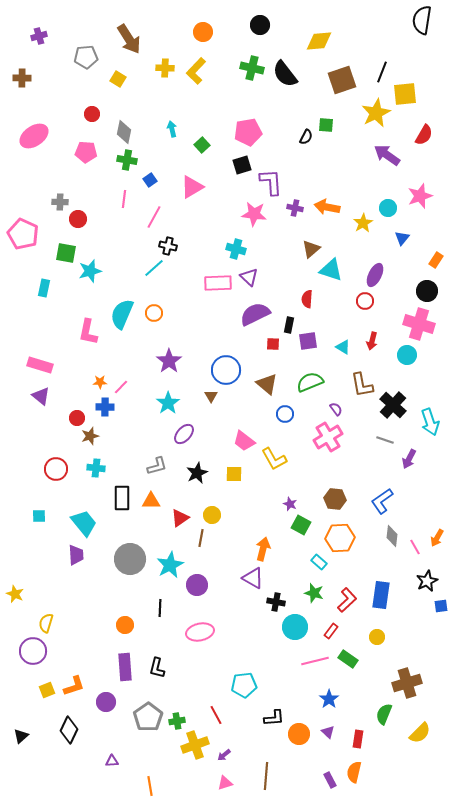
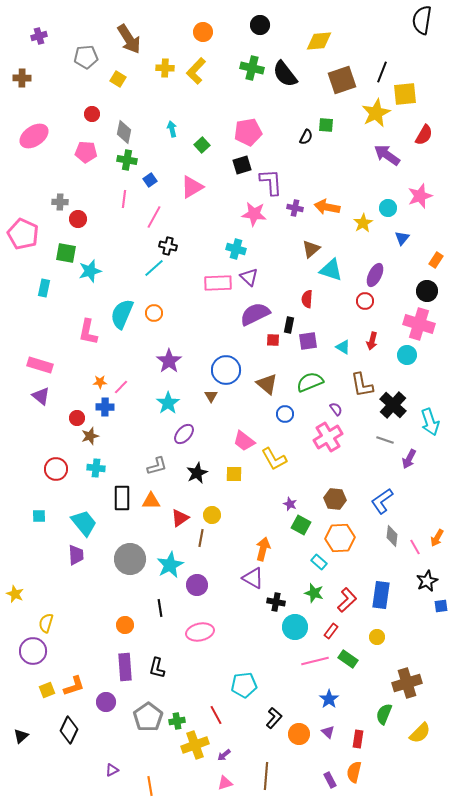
red square at (273, 344): moved 4 px up
black line at (160, 608): rotated 12 degrees counterclockwise
black L-shape at (274, 718): rotated 45 degrees counterclockwise
purple triangle at (112, 761): moved 9 px down; rotated 24 degrees counterclockwise
